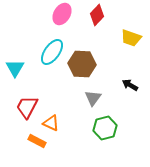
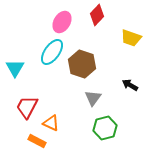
pink ellipse: moved 8 px down
brown hexagon: rotated 16 degrees clockwise
